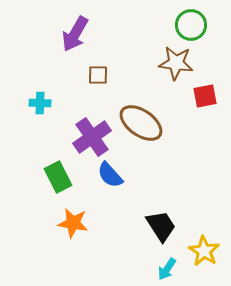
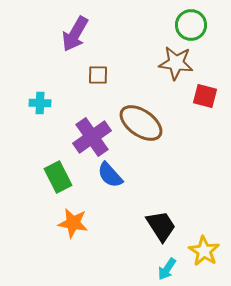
red square: rotated 25 degrees clockwise
